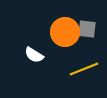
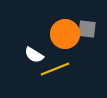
orange circle: moved 2 px down
yellow line: moved 29 px left
